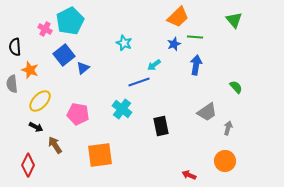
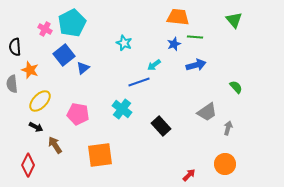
orange trapezoid: rotated 130 degrees counterclockwise
cyan pentagon: moved 2 px right, 2 px down
blue arrow: rotated 66 degrees clockwise
black rectangle: rotated 30 degrees counterclockwise
orange circle: moved 3 px down
red arrow: rotated 112 degrees clockwise
